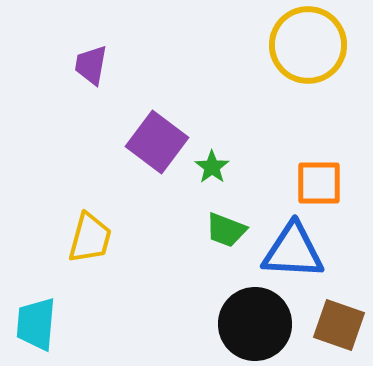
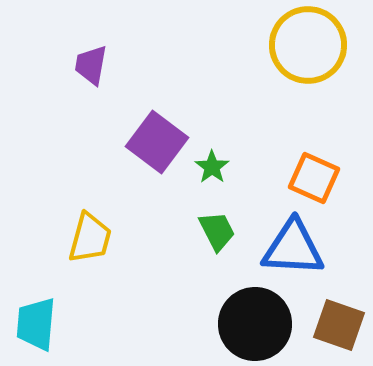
orange square: moved 5 px left, 5 px up; rotated 24 degrees clockwise
green trapezoid: moved 9 px left, 1 px down; rotated 138 degrees counterclockwise
blue triangle: moved 3 px up
